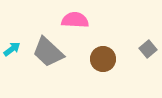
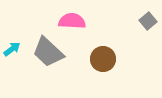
pink semicircle: moved 3 px left, 1 px down
gray square: moved 28 px up
